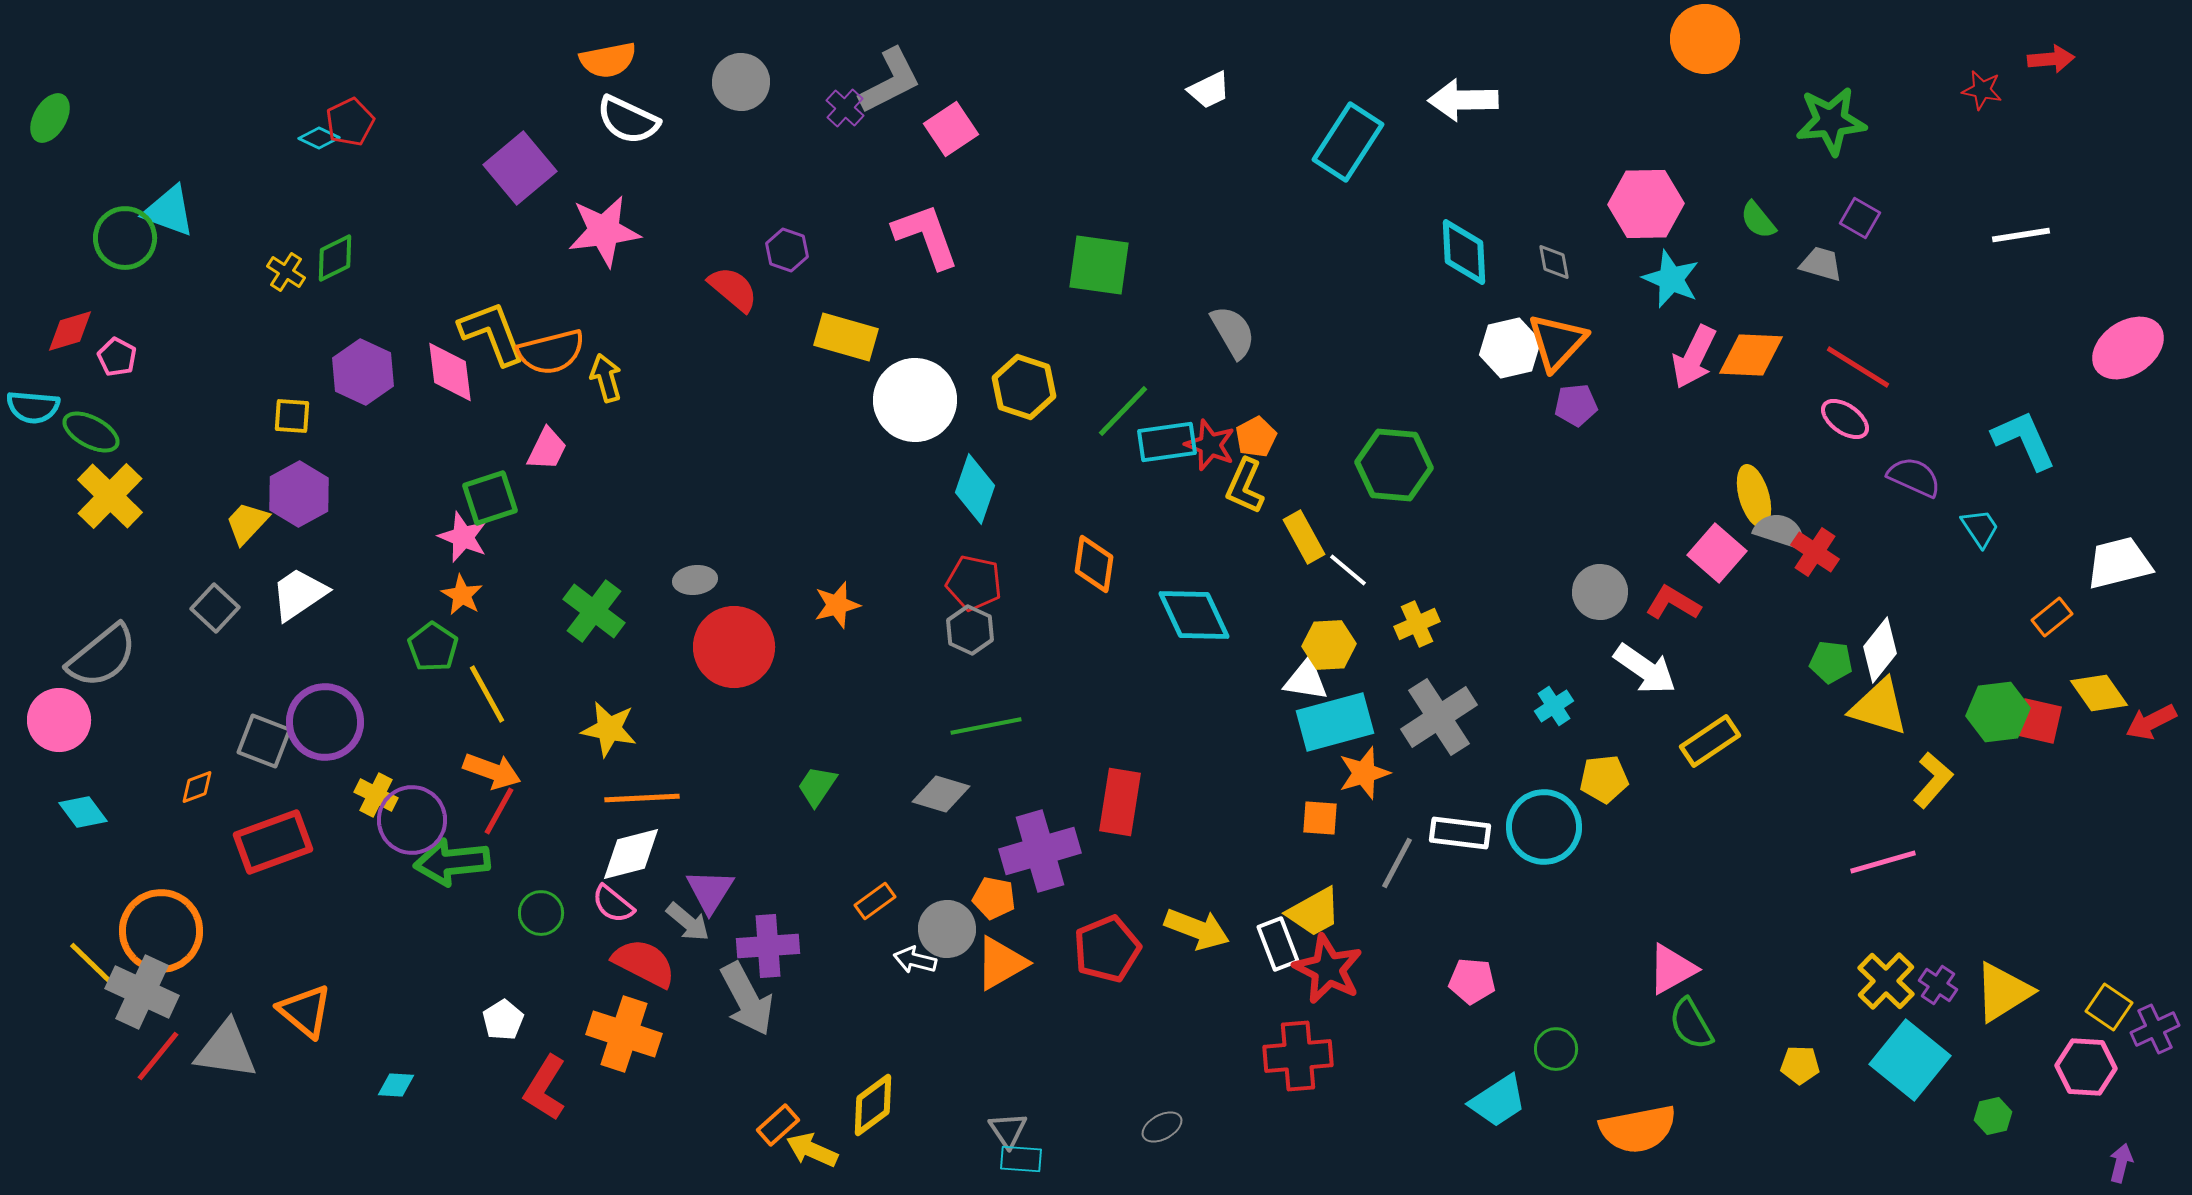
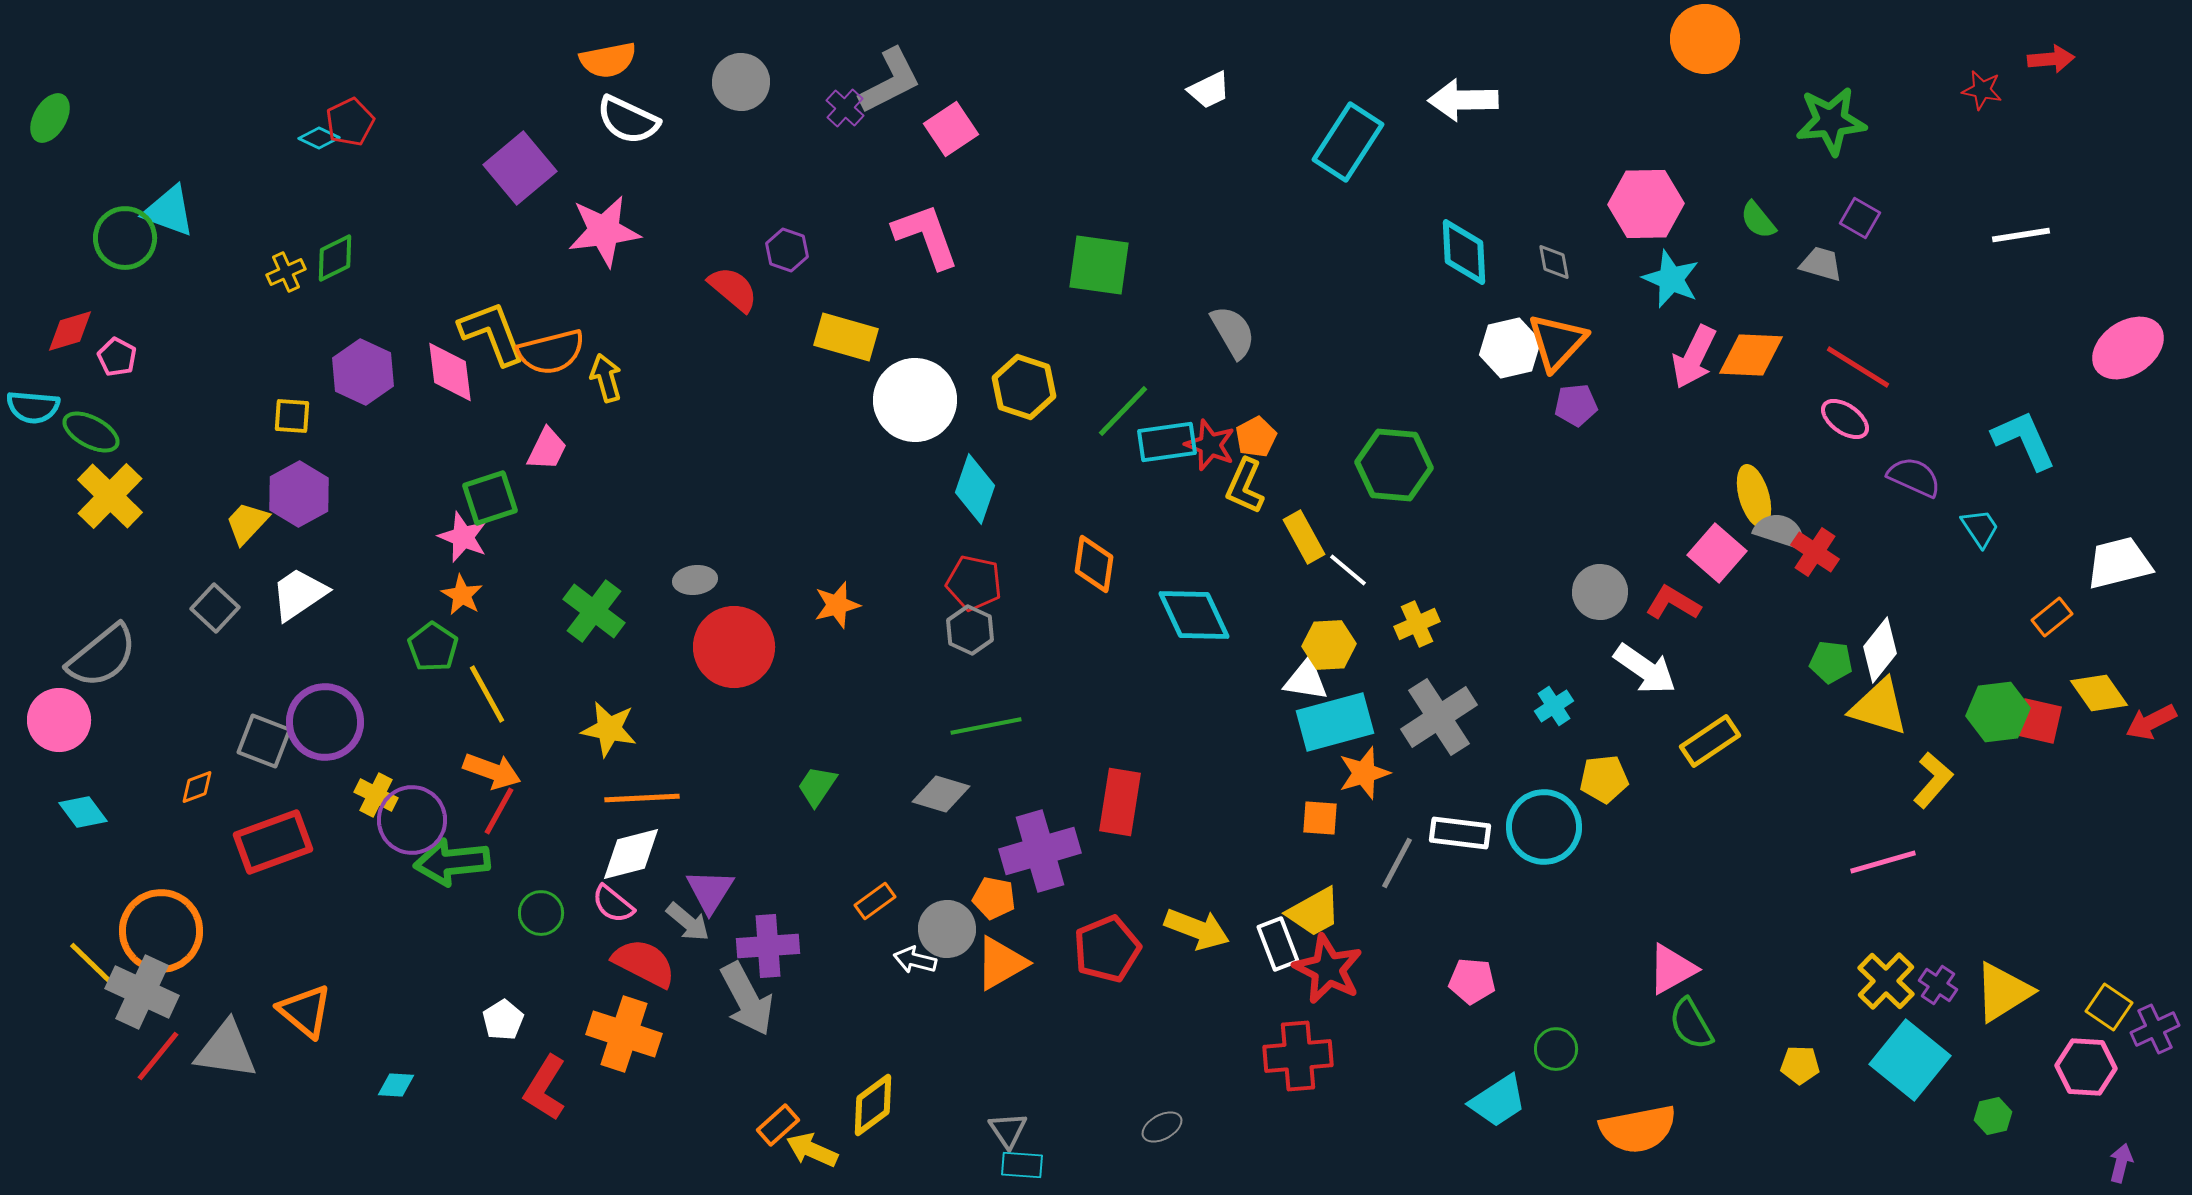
yellow cross at (286, 272): rotated 33 degrees clockwise
cyan rectangle at (1021, 1159): moved 1 px right, 6 px down
